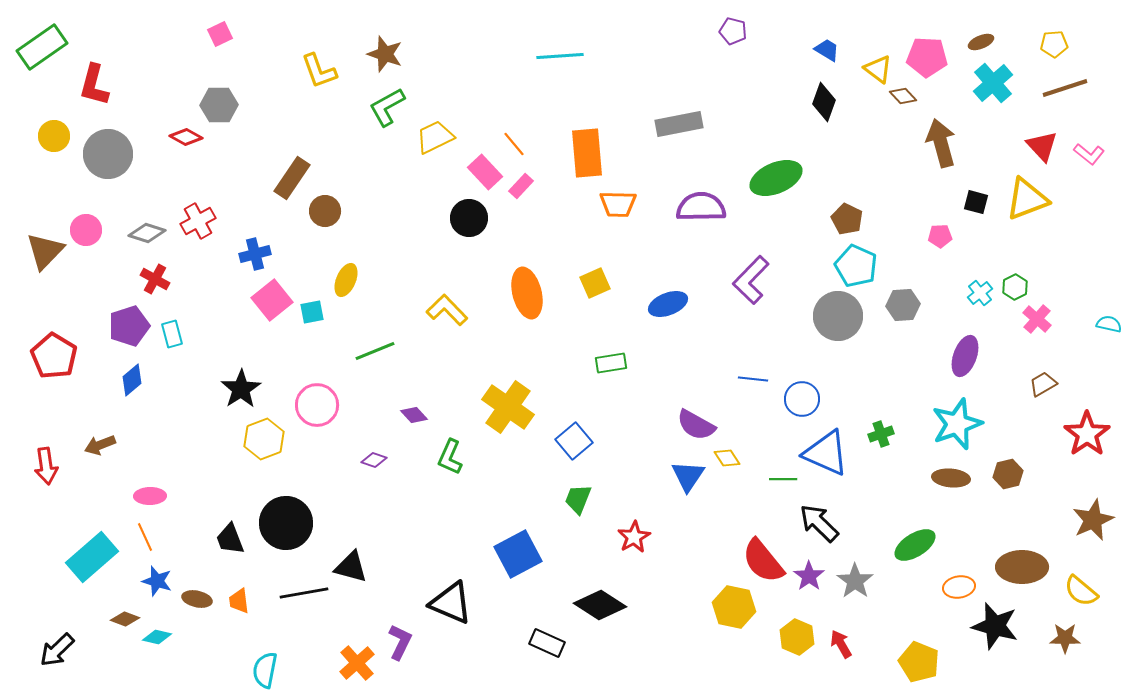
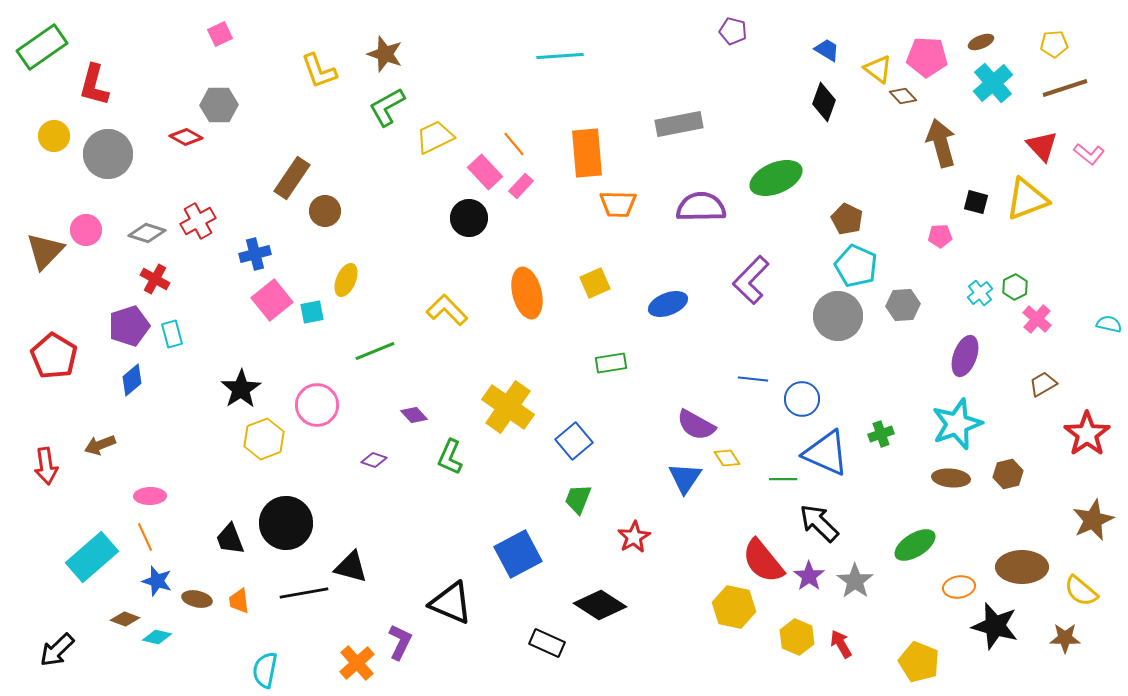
blue triangle at (688, 476): moved 3 px left, 2 px down
